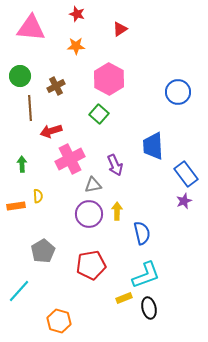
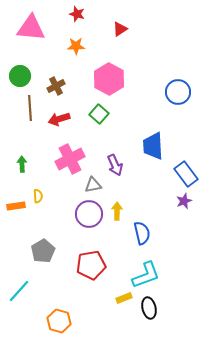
red arrow: moved 8 px right, 12 px up
